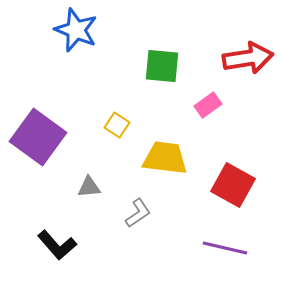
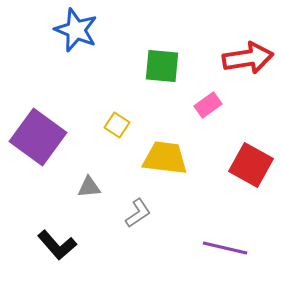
red square: moved 18 px right, 20 px up
